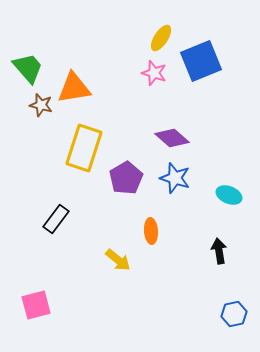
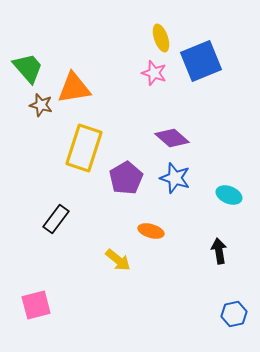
yellow ellipse: rotated 52 degrees counterclockwise
orange ellipse: rotated 70 degrees counterclockwise
